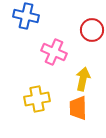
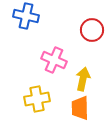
pink cross: moved 8 px down
orange trapezoid: moved 2 px right
